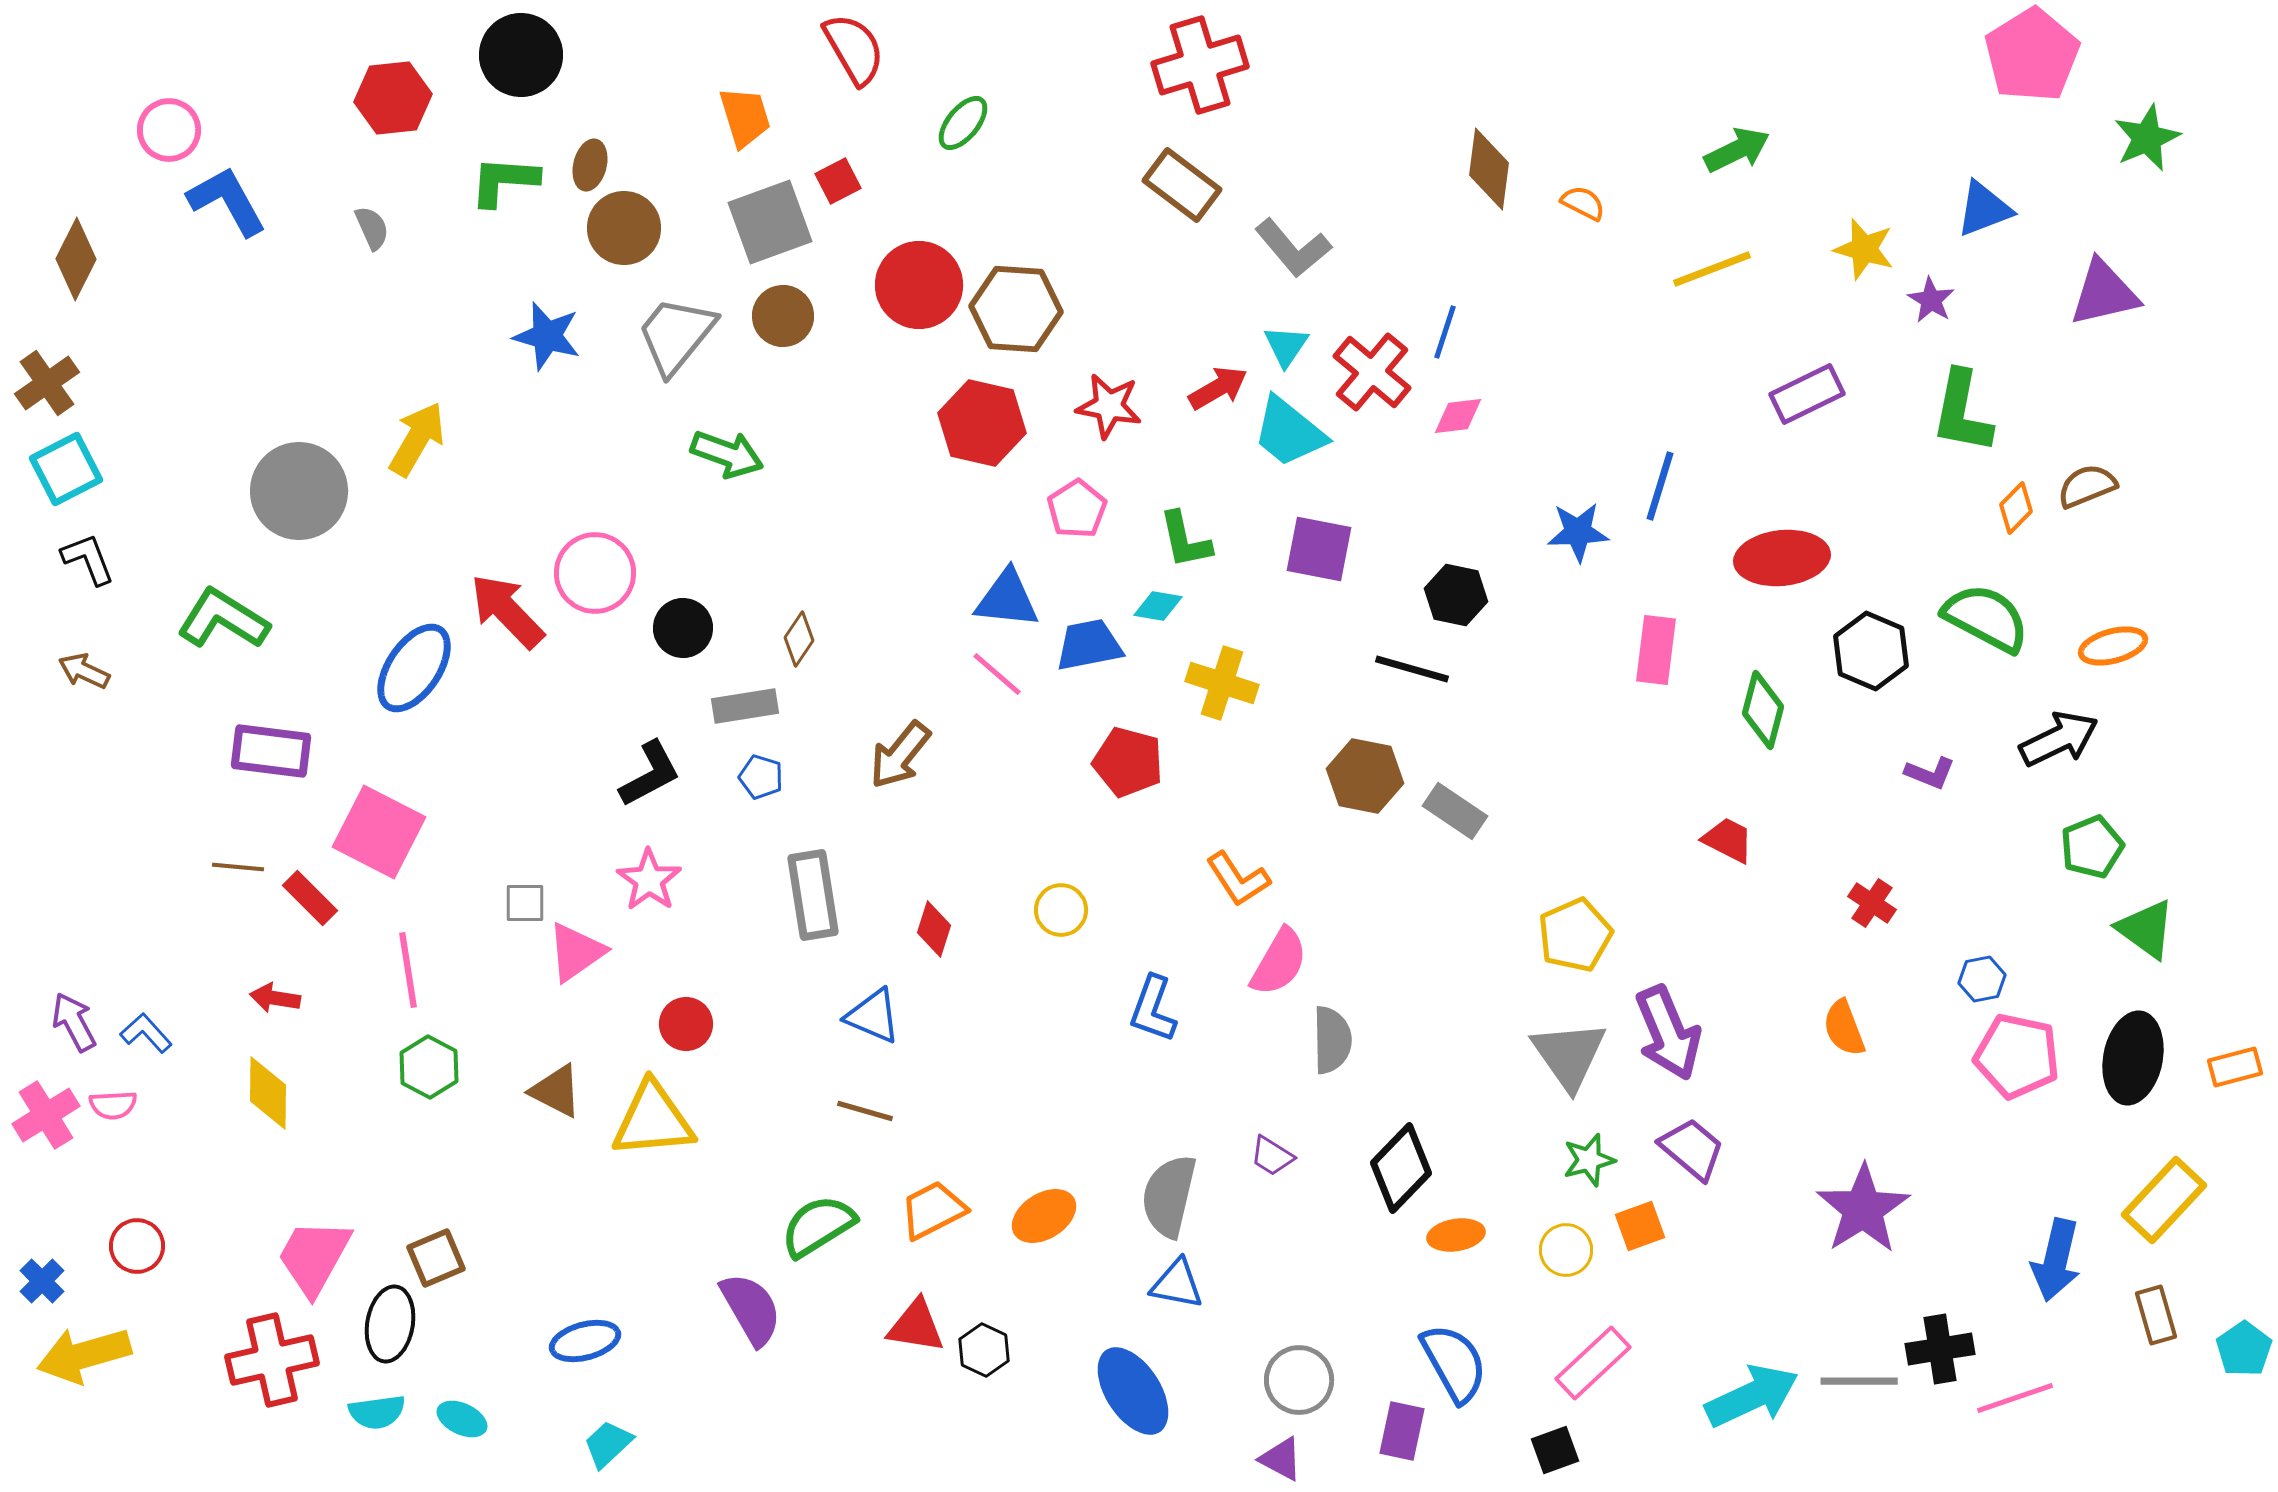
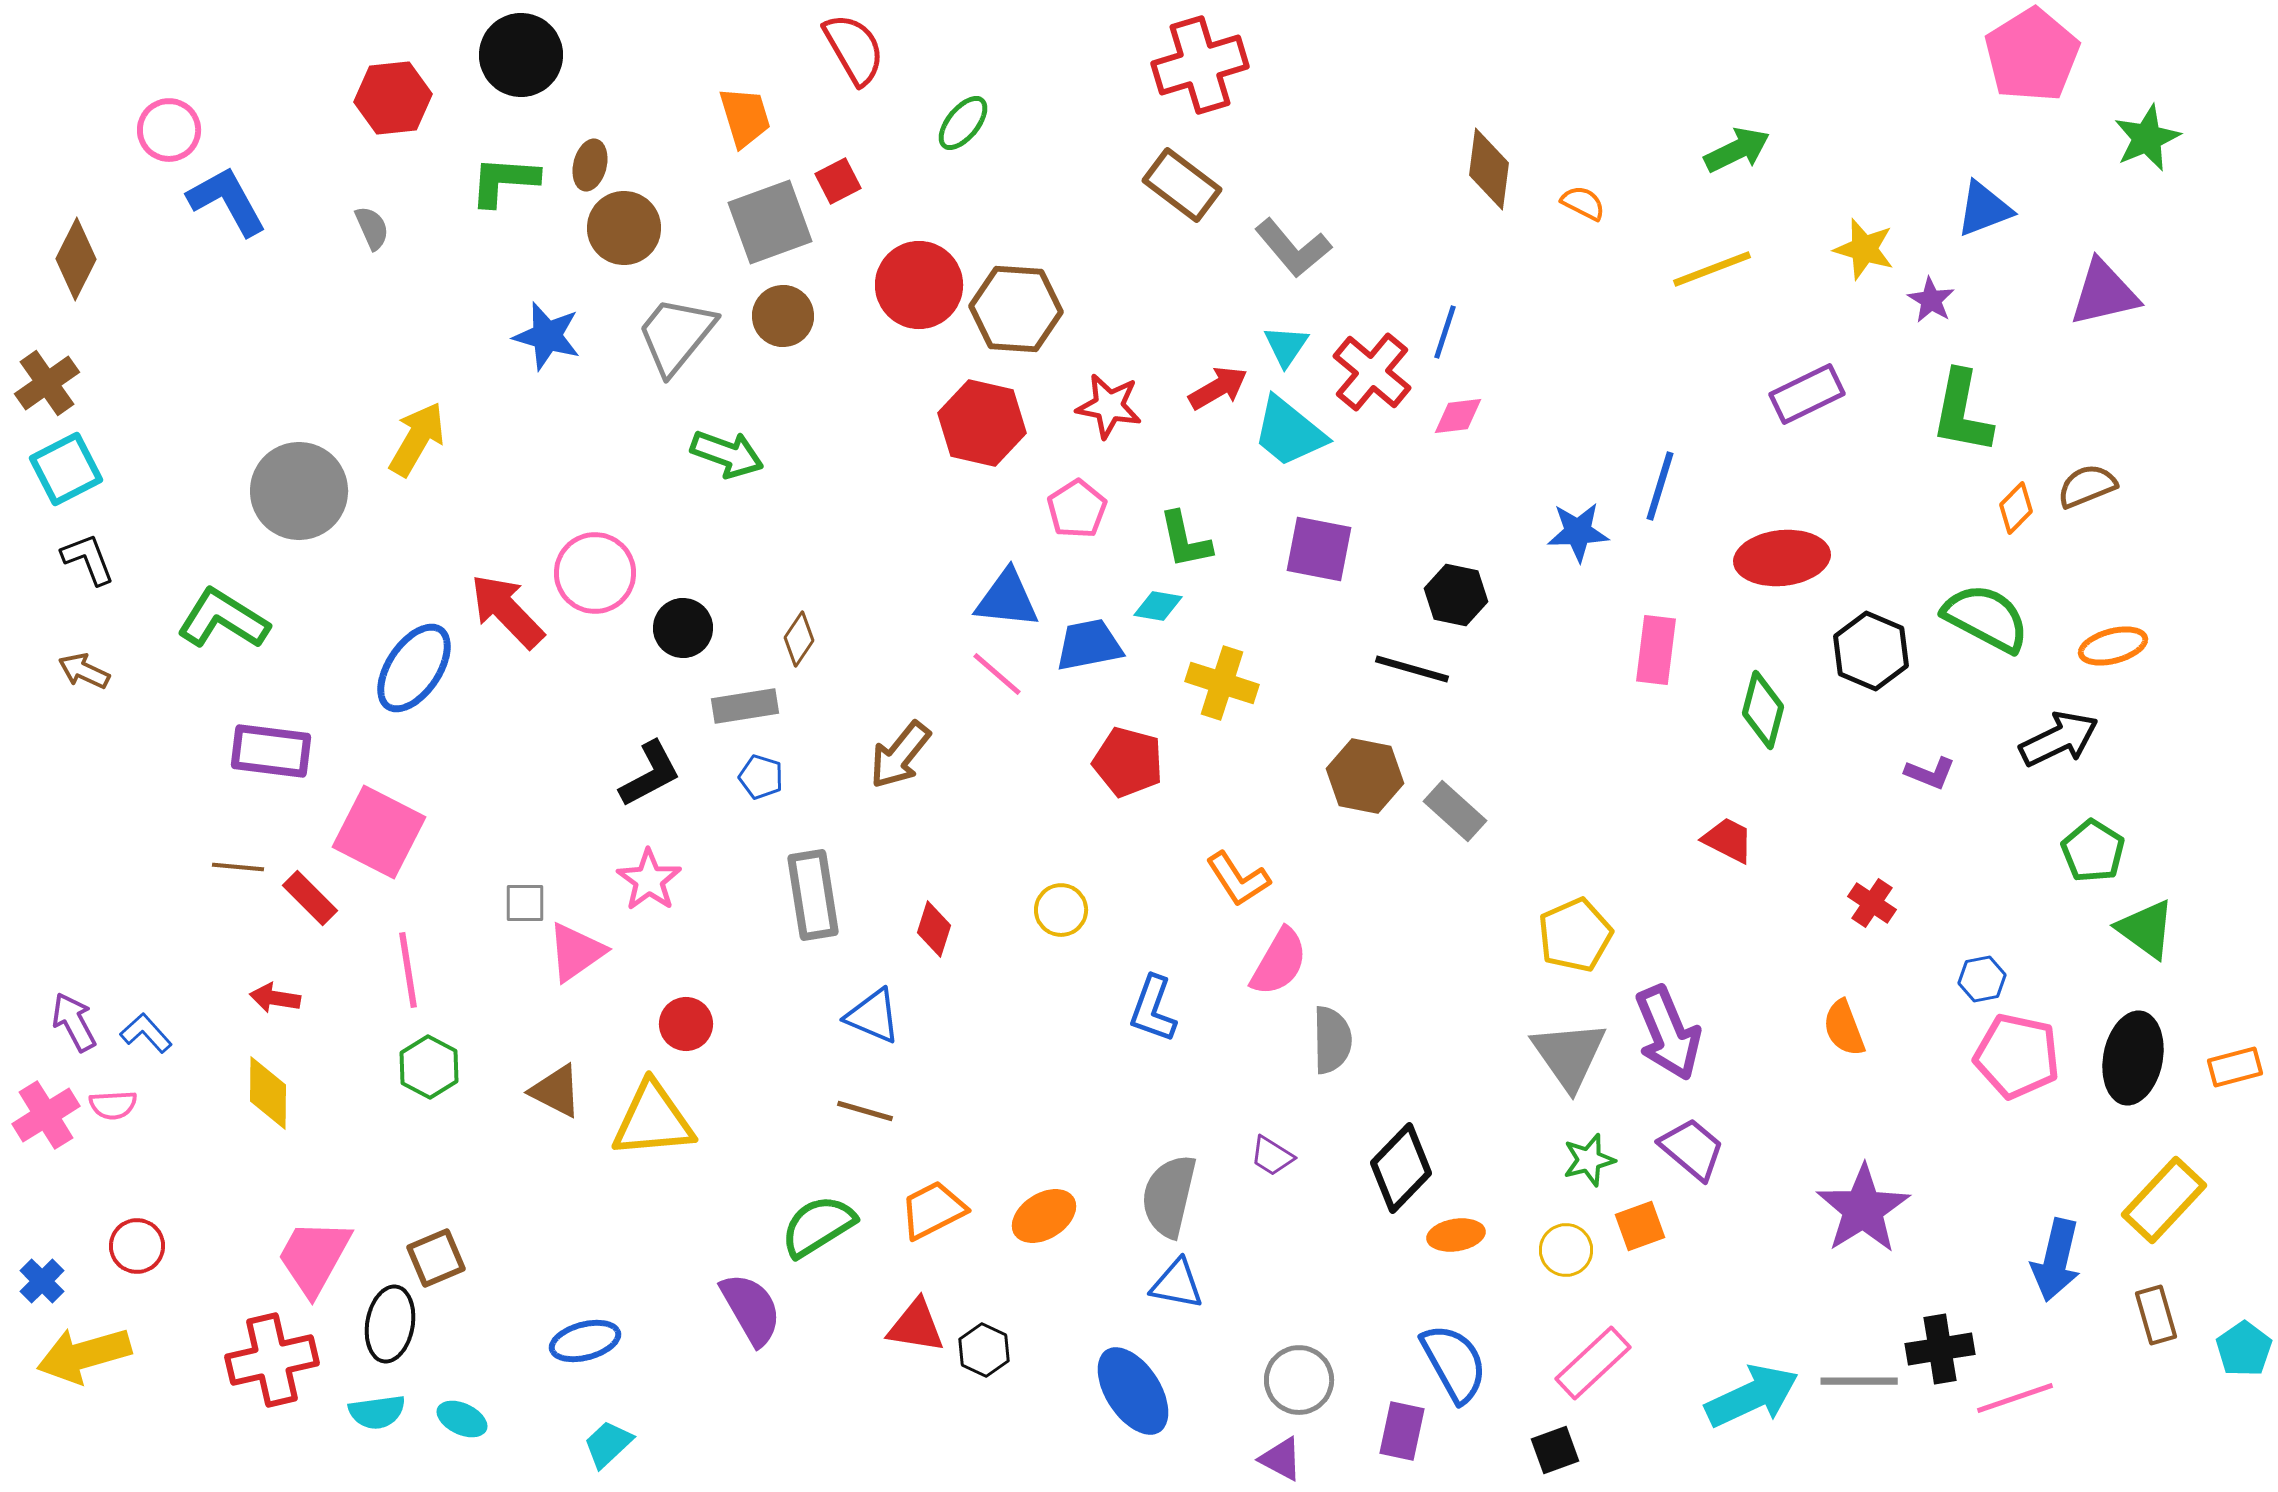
gray rectangle at (1455, 811): rotated 8 degrees clockwise
green pentagon at (2092, 847): moved 1 px right, 4 px down; rotated 18 degrees counterclockwise
